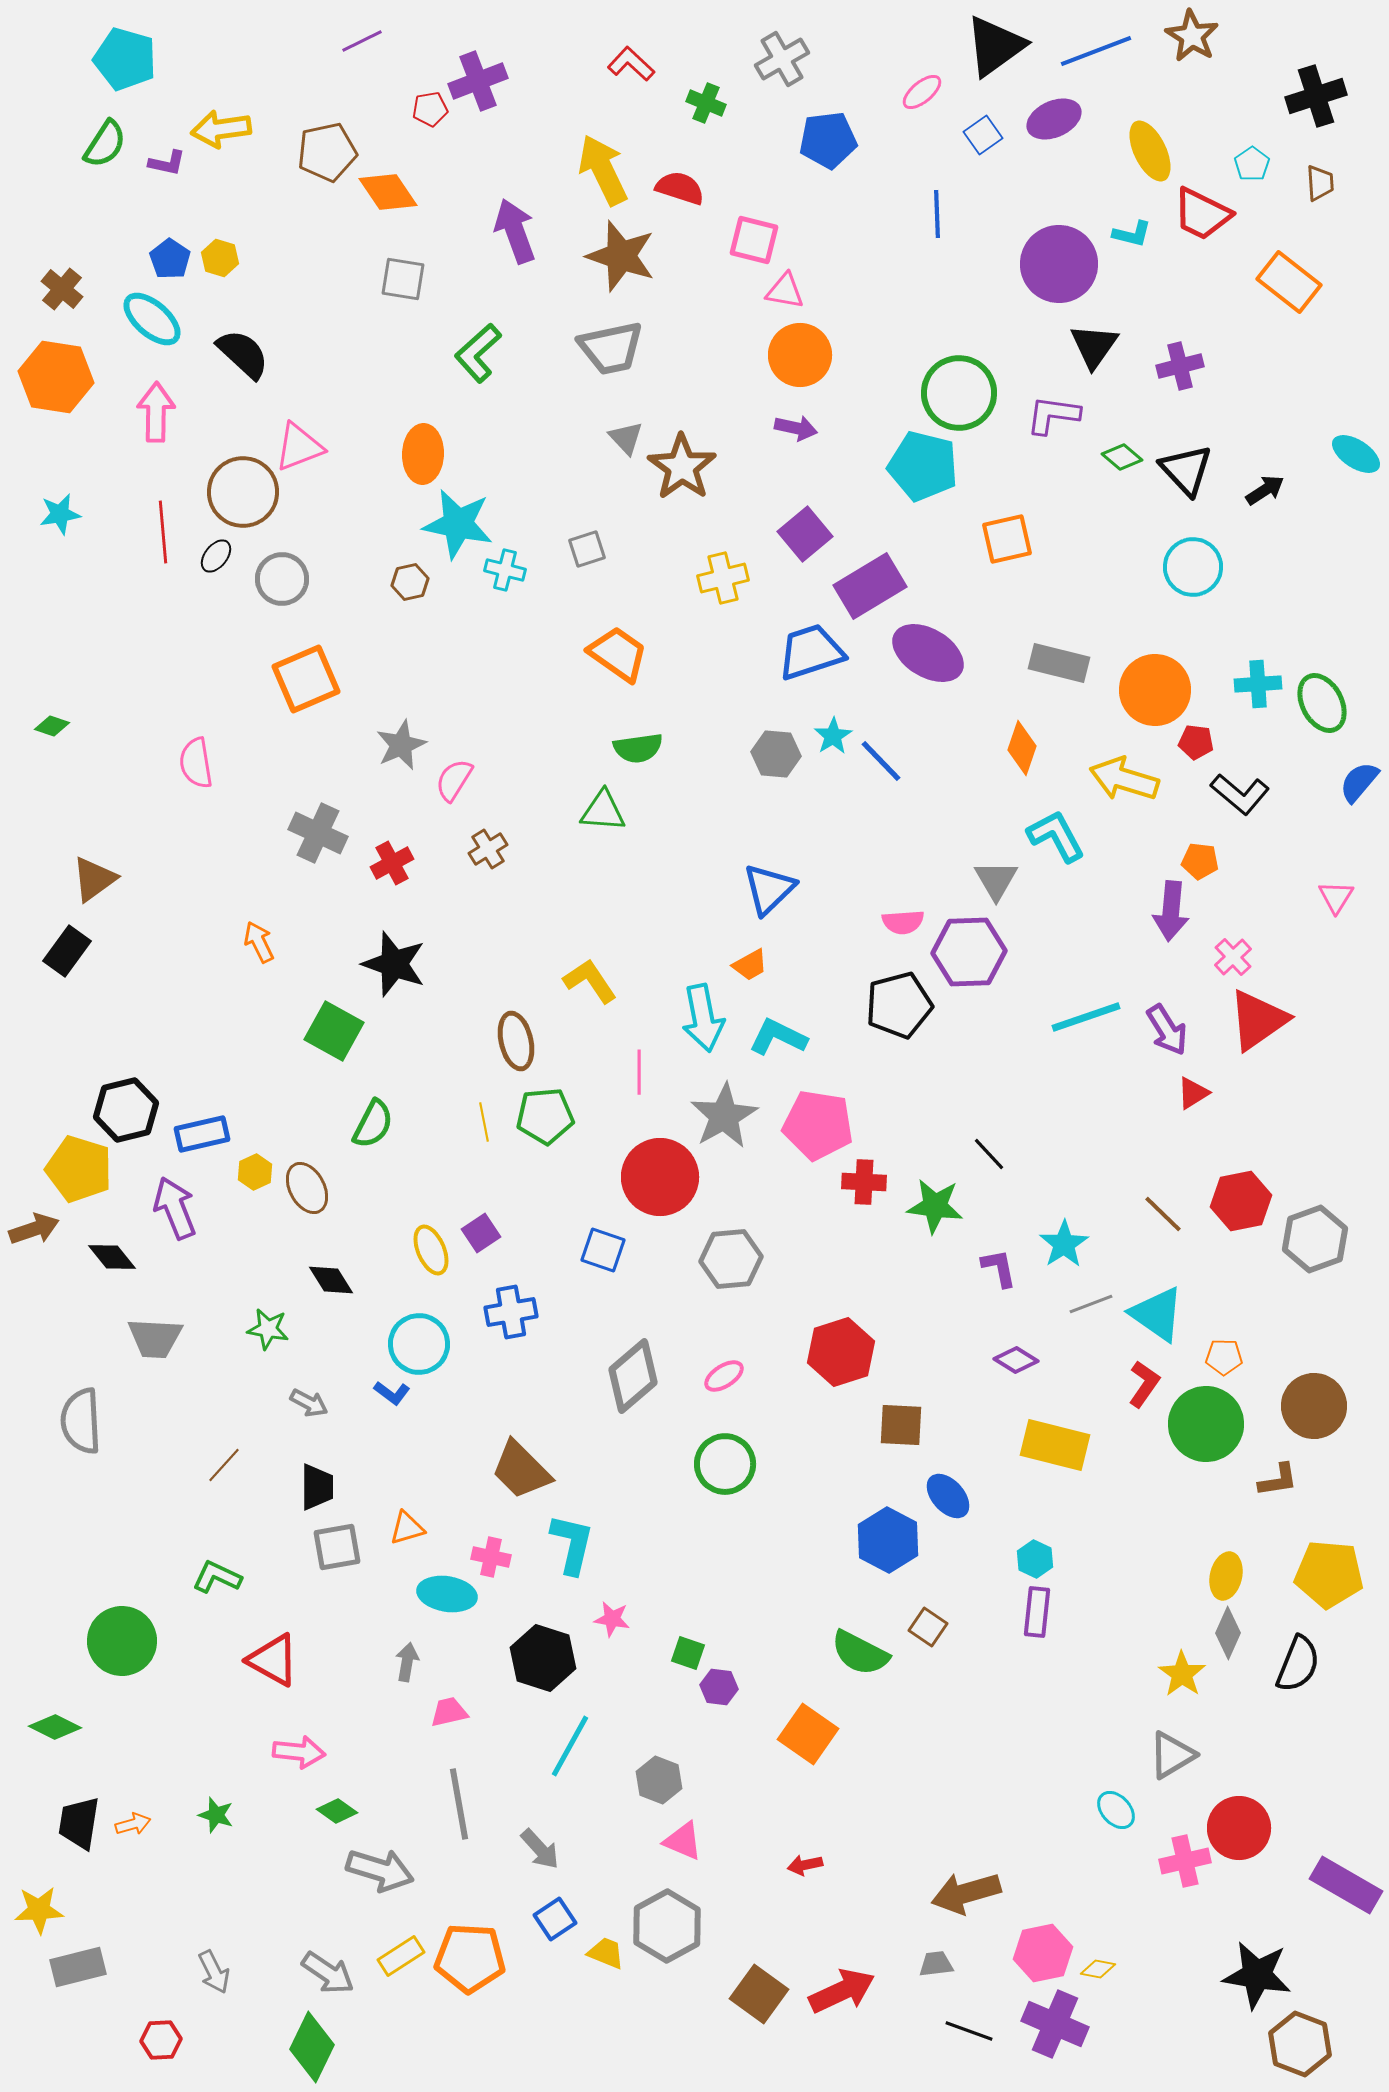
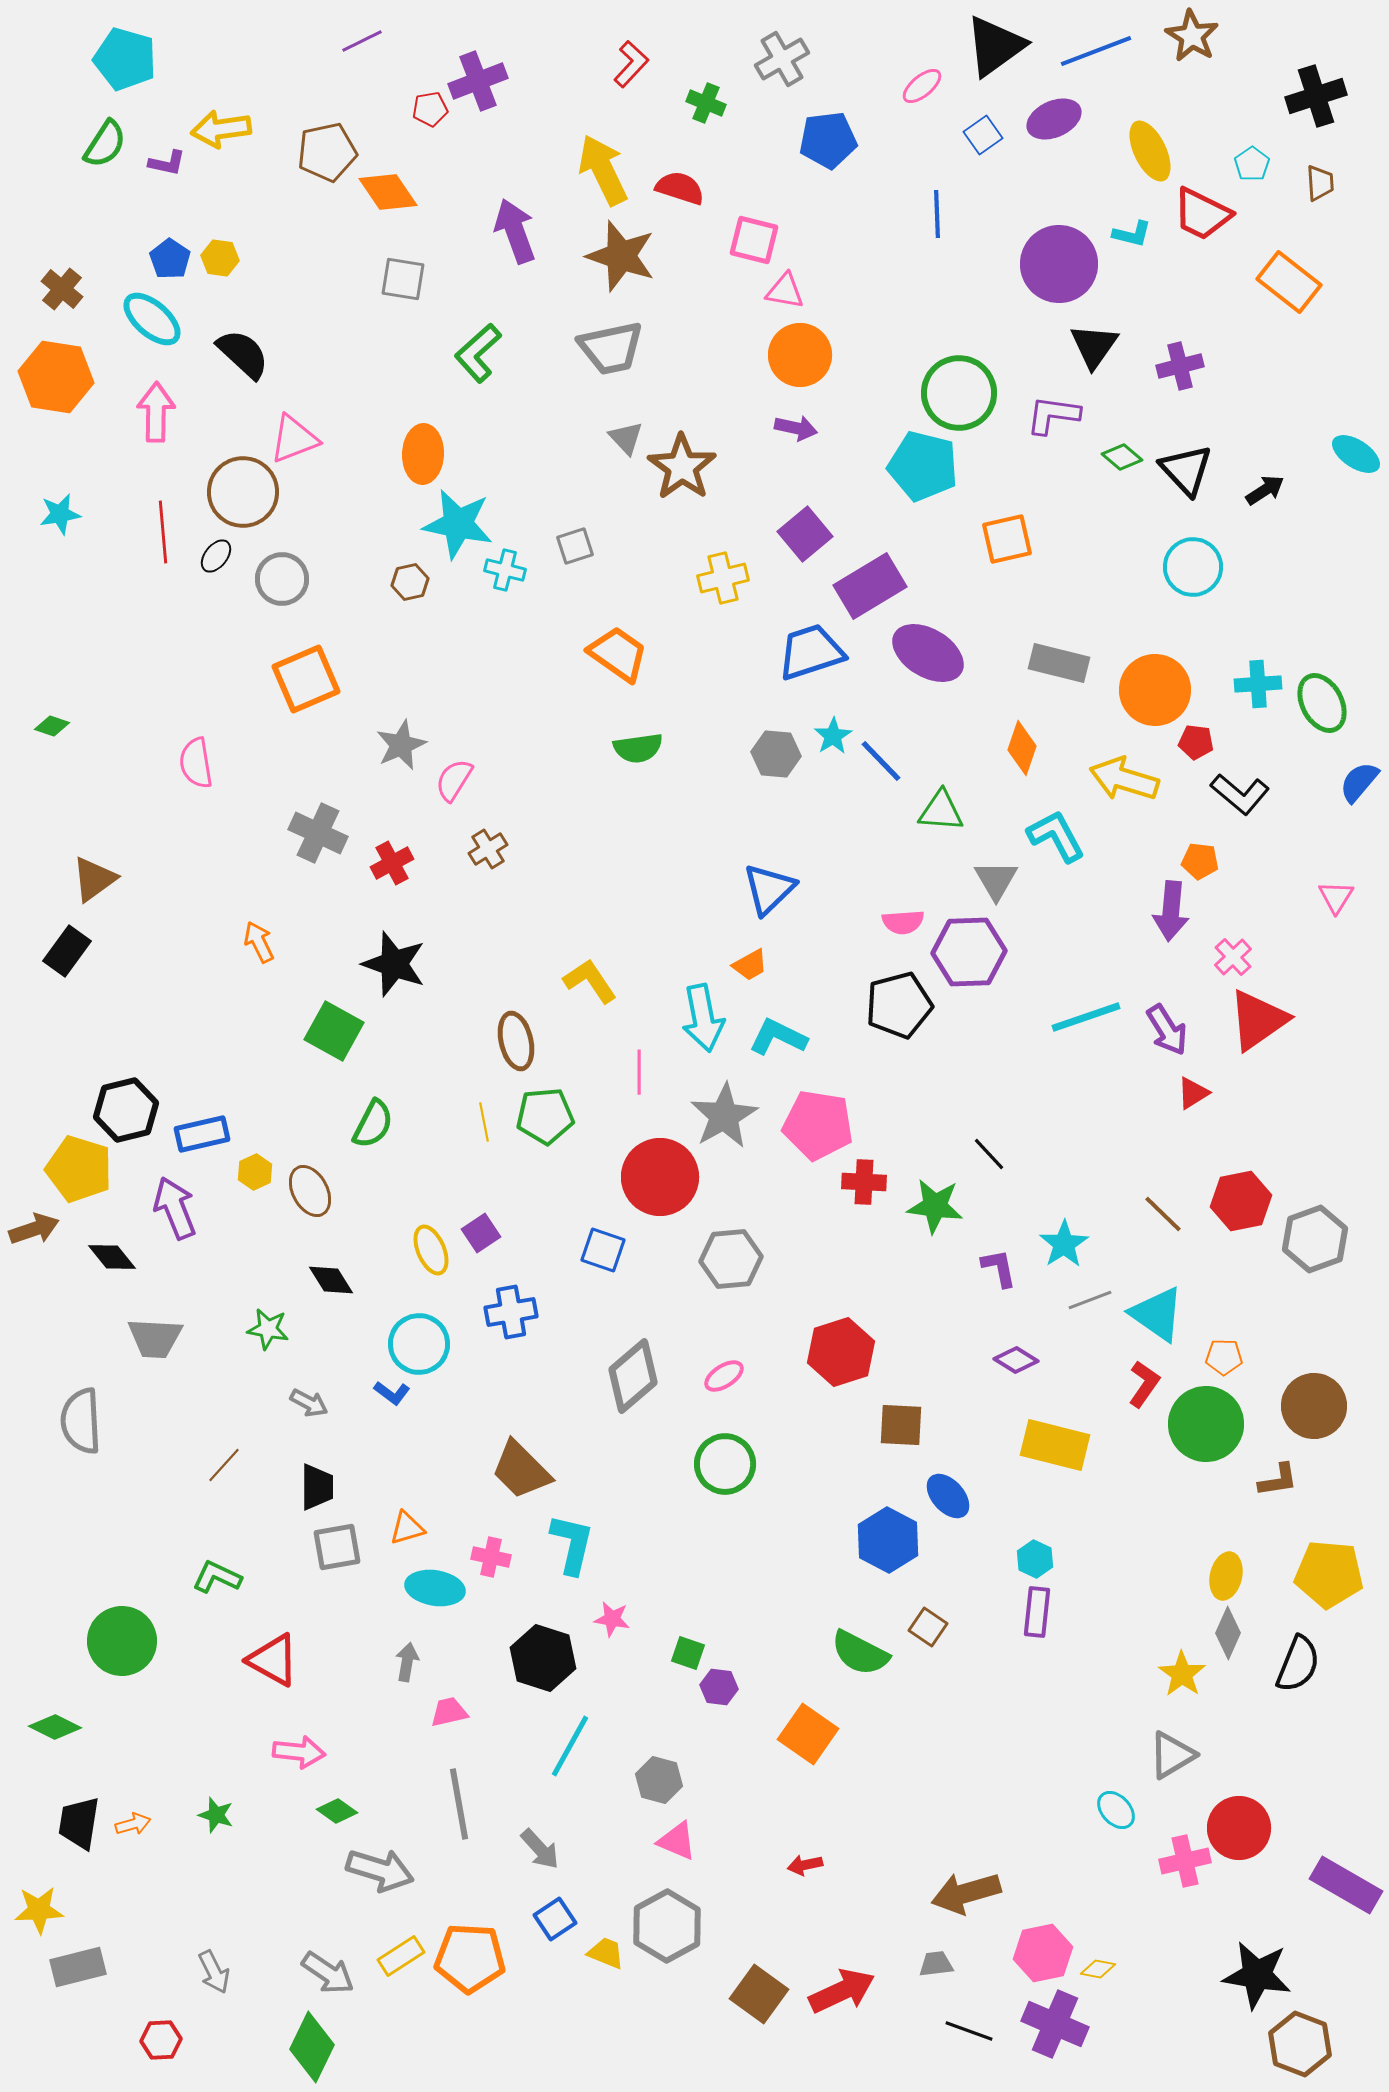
red L-shape at (631, 64): rotated 90 degrees clockwise
pink ellipse at (922, 92): moved 6 px up
yellow hexagon at (220, 258): rotated 9 degrees counterclockwise
pink triangle at (299, 447): moved 5 px left, 8 px up
gray square at (587, 549): moved 12 px left, 3 px up
green triangle at (603, 811): moved 338 px right
brown ellipse at (307, 1188): moved 3 px right, 3 px down
gray line at (1091, 1304): moved 1 px left, 4 px up
cyan ellipse at (447, 1594): moved 12 px left, 6 px up
gray hexagon at (659, 1780): rotated 6 degrees counterclockwise
pink triangle at (683, 1841): moved 6 px left
